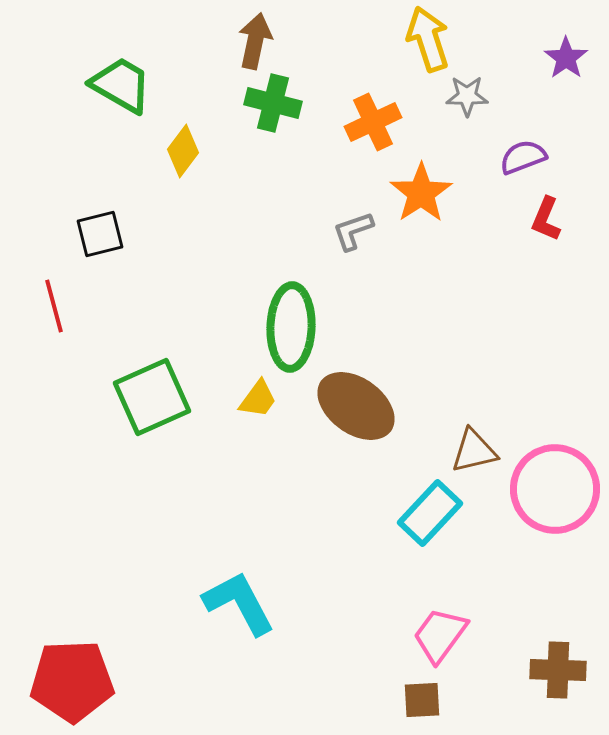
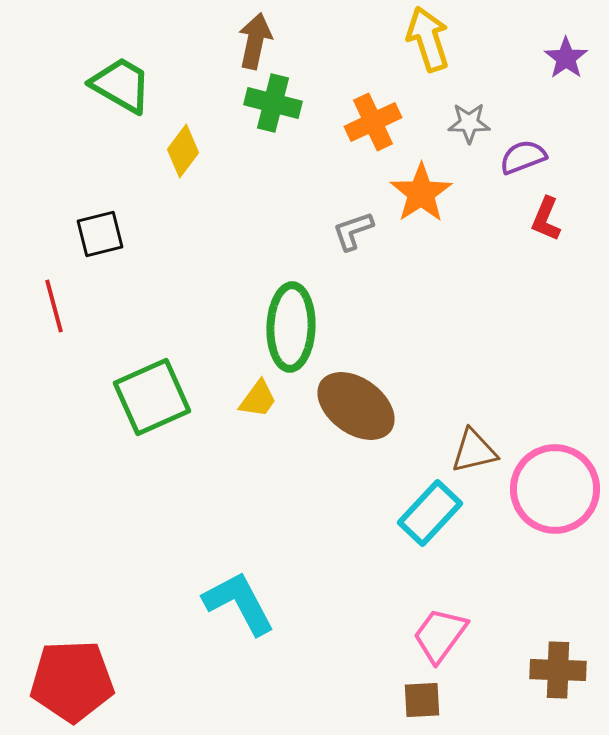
gray star: moved 2 px right, 27 px down
